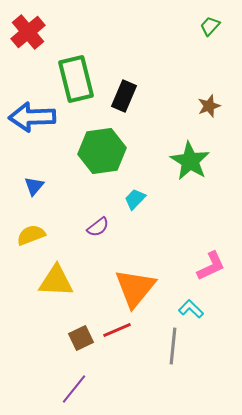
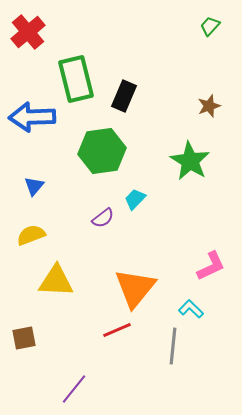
purple semicircle: moved 5 px right, 9 px up
brown square: moved 57 px left; rotated 15 degrees clockwise
